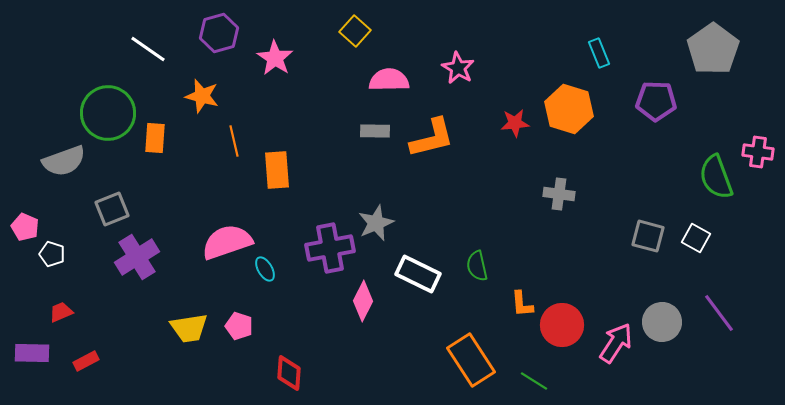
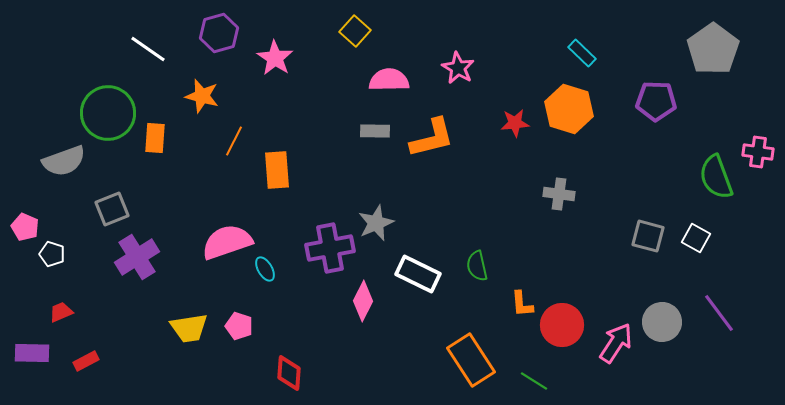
cyan rectangle at (599, 53): moved 17 px left; rotated 24 degrees counterclockwise
orange line at (234, 141): rotated 40 degrees clockwise
